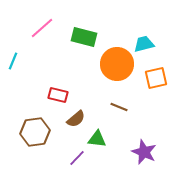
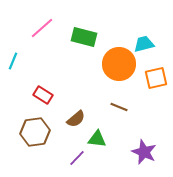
orange circle: moved 2 px right
red rectangle: moved 15 px left; rotated 18 degrees clockwise
